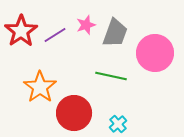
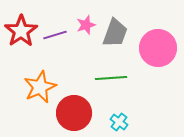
purple line: rotated 15 degrees clockwise
pink circle: moved 3 px right, 5 px up
green line: moved 2 px down; rotated 16 degrees counterclockwise
orange star: rotated 12 degrees clockwise
cyan cross: moved 1 px right, 2 px up; rotated 12 degrees counterclockwise
